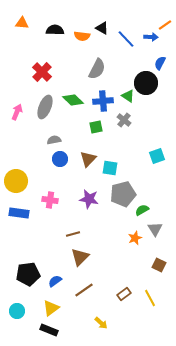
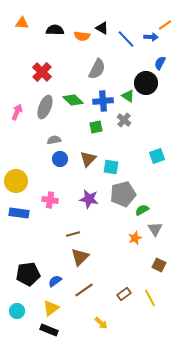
cyan square at (110, 168): moved 1 px right, 1 px up
